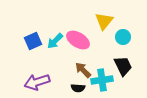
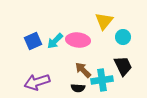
pink ellipse: rotated 25 degrees counterclockwise
